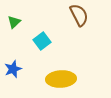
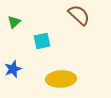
brown semicircle: rotated 20 degrees counterclockwise
cyan square: rotated 24 degrees clockwise
